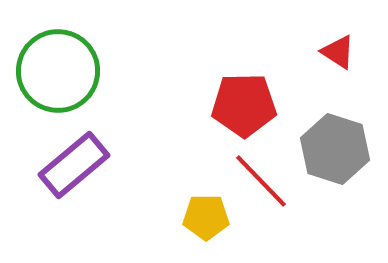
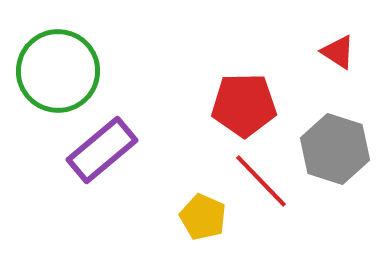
purple rectangle: moved 28 px right, 15 px up
yellow pentagon: moved 3 px left; rotated 24 degrees clockwise
